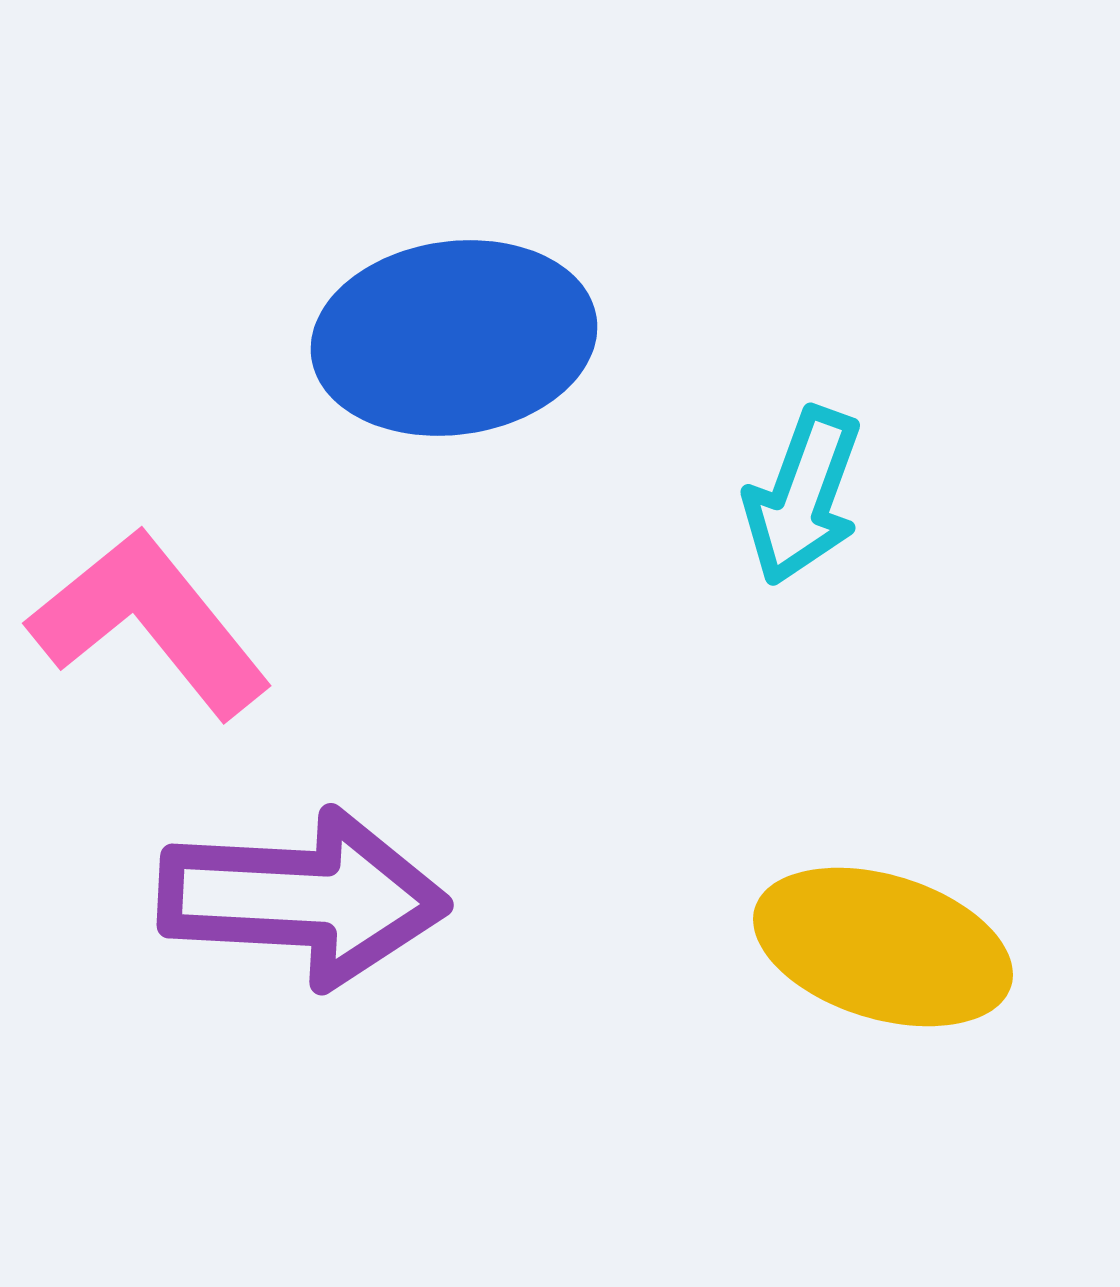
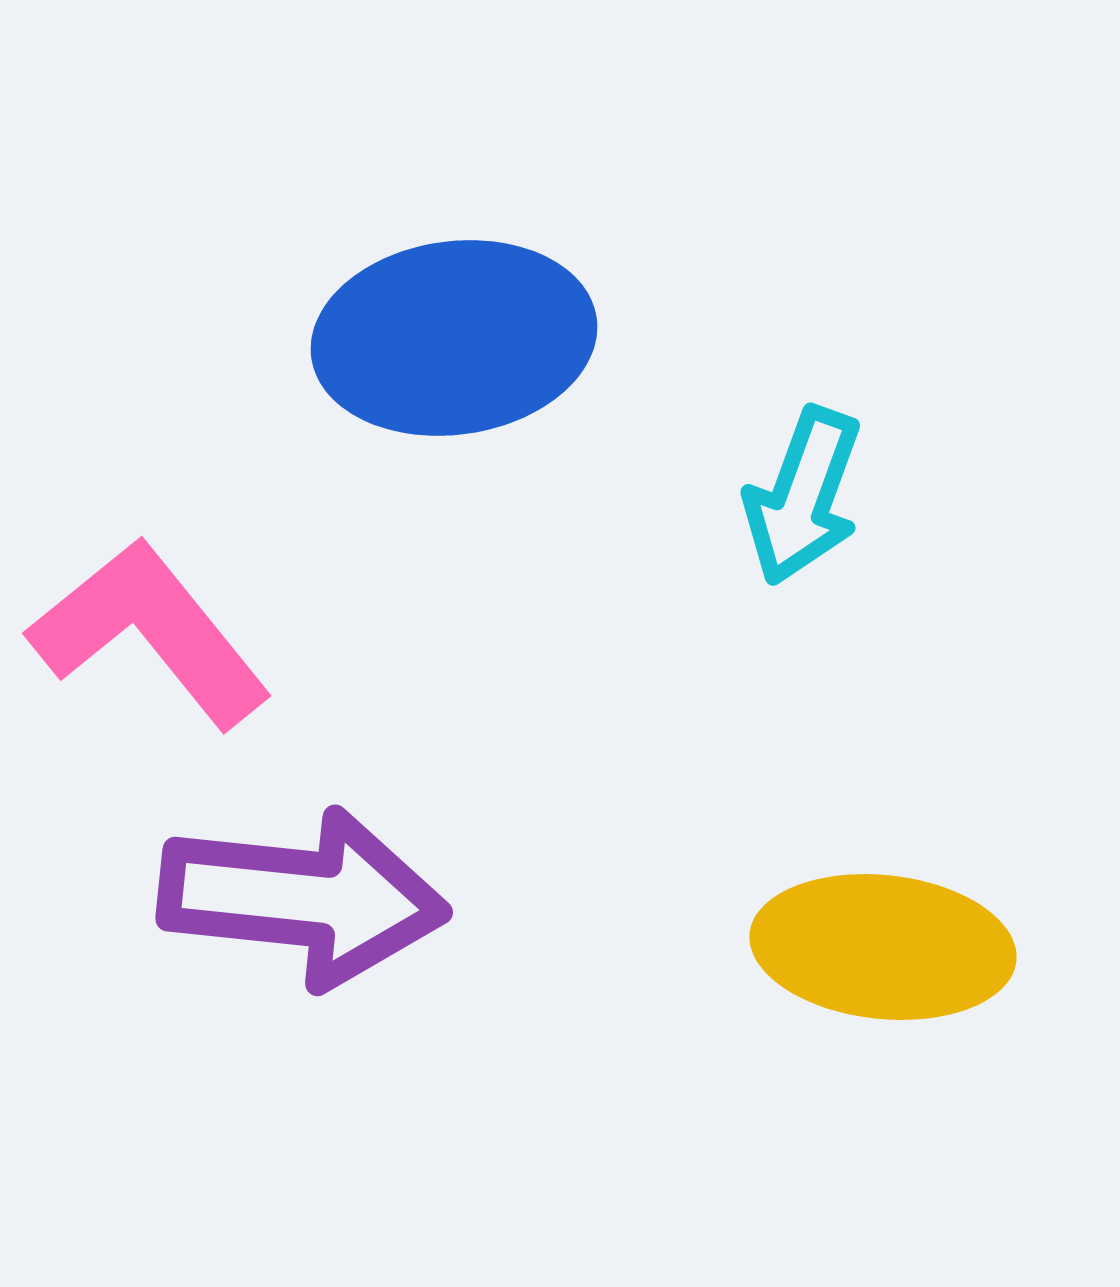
pink L-shape: moved 10 px down
purple arrow: rotated 3 degrees clockwise
yellow ellipse: rotated 11 degrees counterclockwise
